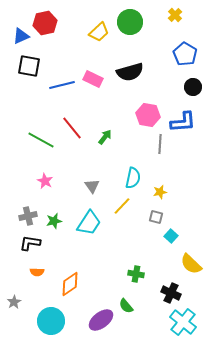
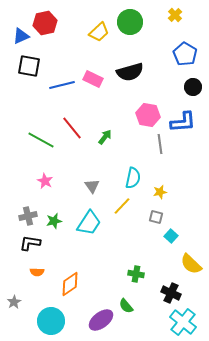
gray line: rotated 12 degrees counterclockwise
